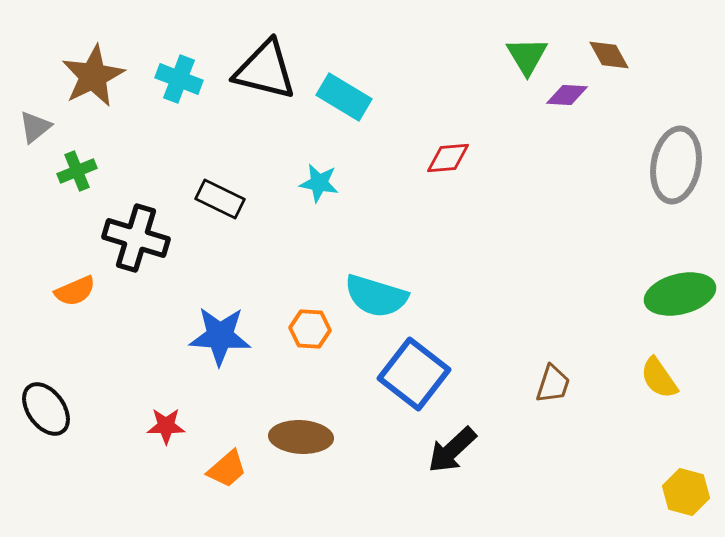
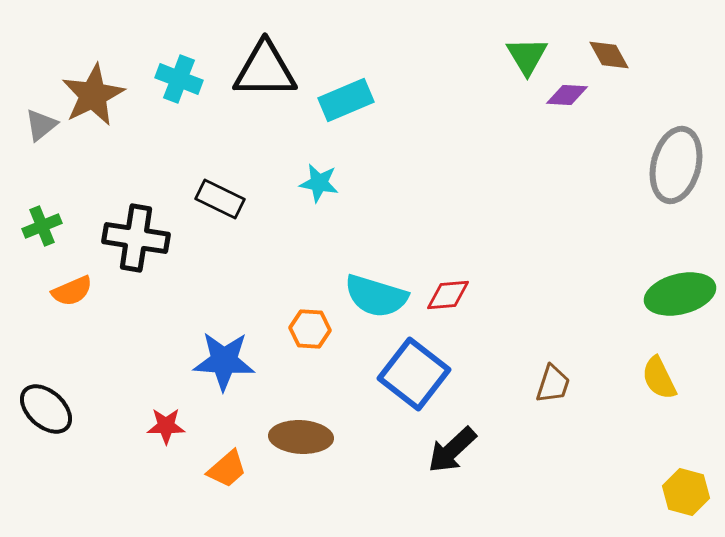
black triangle: rotated 14 degrees counterclockwise
brown star: moved 19 px down
cyan rectangle: moved 2 px right, 3 px down; rotated 54 degrees counterclockwise
gray triangle: moved 6 px right, 2 px up
red diamond: moved 137 px down
gray ellipse: rotated 4 degrees clockwise
green cross: moved 35 px left, 55 px down
black cross: rotated 8 degrees counterclockwise
orange semicircle: moved 3 px left
blue star: moved 4 px right, 25 px down
yellow semicircle: rotated 9 degrees clockwise
black ellipse: rotated 12 degrees counterclockwise
